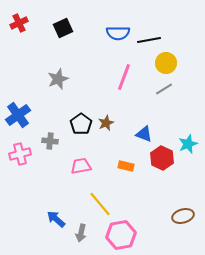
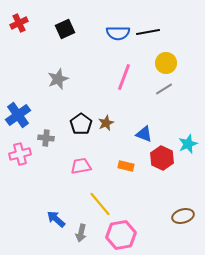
black square: moved 2 px right, 1 px down
black line: moved 1 px left, 8 px up
gray cross: moved 4 px left, 3 px up
